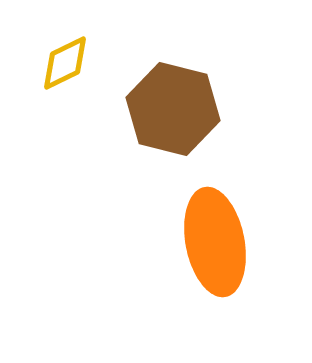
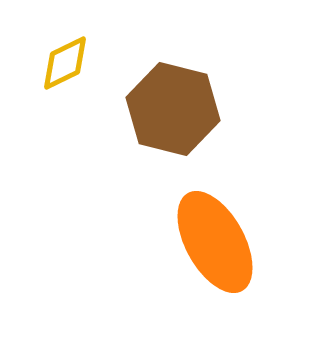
orange ellipse: rotated 18 degrees counterclockwise
